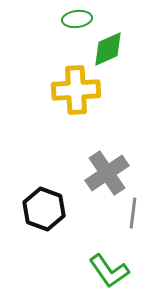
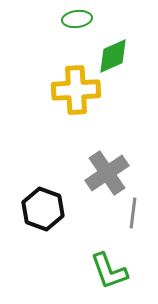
green diamond: moved 5 px right, 7 px down
black hexagon: moved 1 px left
green L-shape: rotated 15 degrees clockwise
